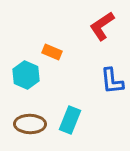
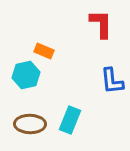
red L-shape: moved 1 px left, 2 px up; rotated 124 degrees clockwise
orange rectangle: moved 8 px left, 1 px up
cyan hexagon: rotated 24 degrees clockwise
